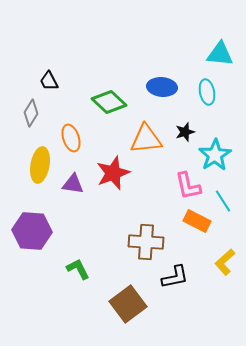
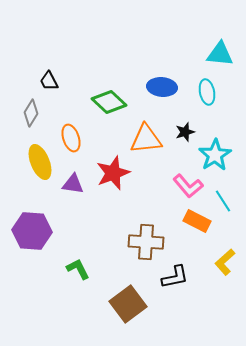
yellow ellipse: moved 3 px up; rotated 32 degrees counterclockwise
pink L-shape: rotated 28 degrees counterclockwise
